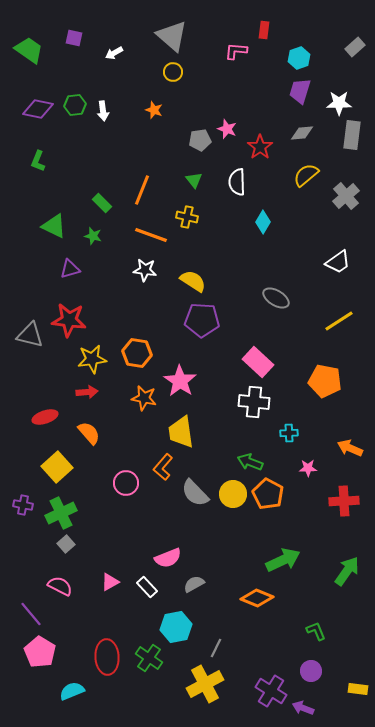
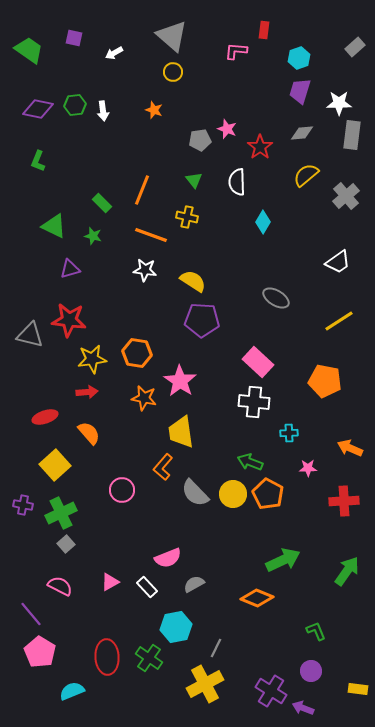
yellow square at (57, 467): moved 2 px left, 2 px up
pink circle at (126, 483): moved 4 px left, 7 px down
